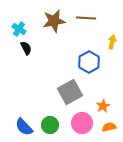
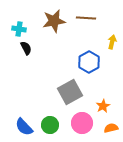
cyan cross: rotated 24 degrees counterclockwise
orange semicircle: moved 2 px right, 1 px down
